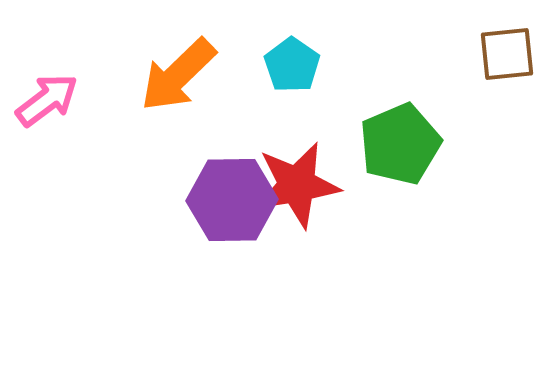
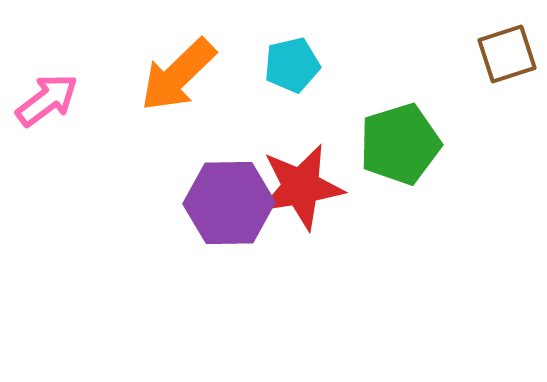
brown square: rotated 12 degrees counterclockwise
cyan pentagon: rotated 24 degrees clockwise
green pentagon: rotated 6 degrees clockwise
red star: moved 4 px right, 2 px down
purple hexagon: moved 3 px left, 3 px down
